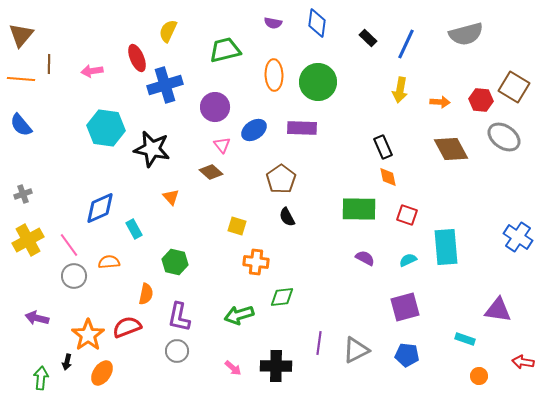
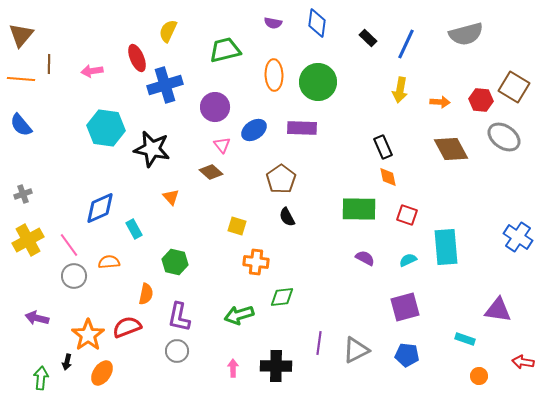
pink arrow at (233, 368): rotated 132 degrees counterclockwise
